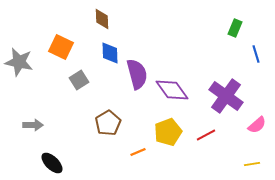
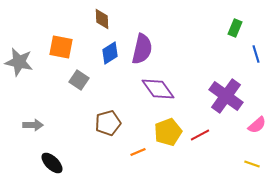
orange square: rotated 15 degrees counterclockwise
blue diamond: rotated 60 degrees clockwise
purple semicircle: moved 5 px right, 25 px up; rotated 28 degrees clockwise
gray square: rotated 24 degrees counterclockwise
purple diamond: moved 14 px left, 1 px up
brown pentagon: rotated 15 degrees clockwise
red line: moved 6 px left
yellow line: rotated 28 degrees clockwise
